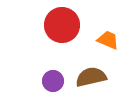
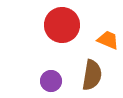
brown semicircle: moved 1 px right, 2 px up; rotated 112 degrees clockwise
purple circle: moved 2 px left
